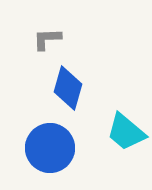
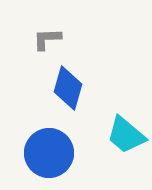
cyan trapezoid: moved 3 px down
blue circle: moved 1 px left, 5 px down
